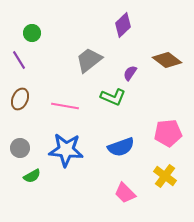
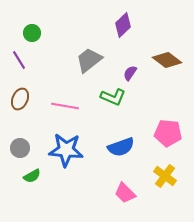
pink pentagon: rotated 12 degrees clockwise
